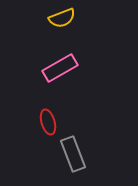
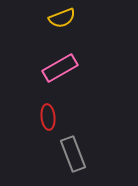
red ellipse: moved 5 px up; rotated 10 degrees clockwise
